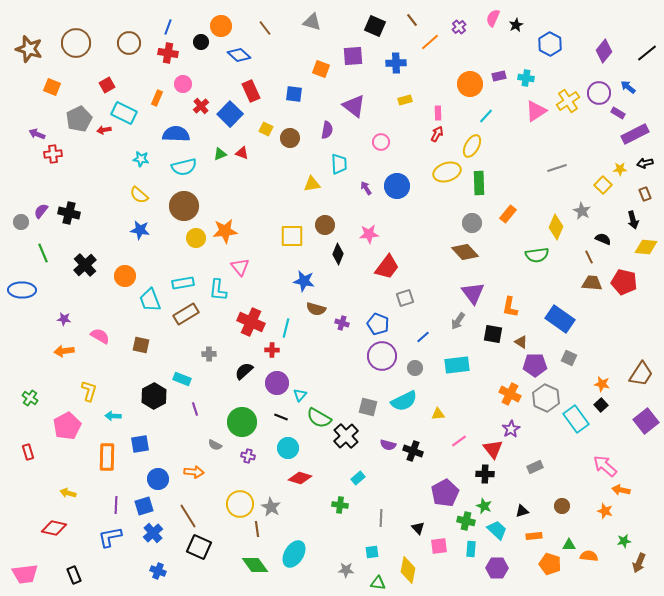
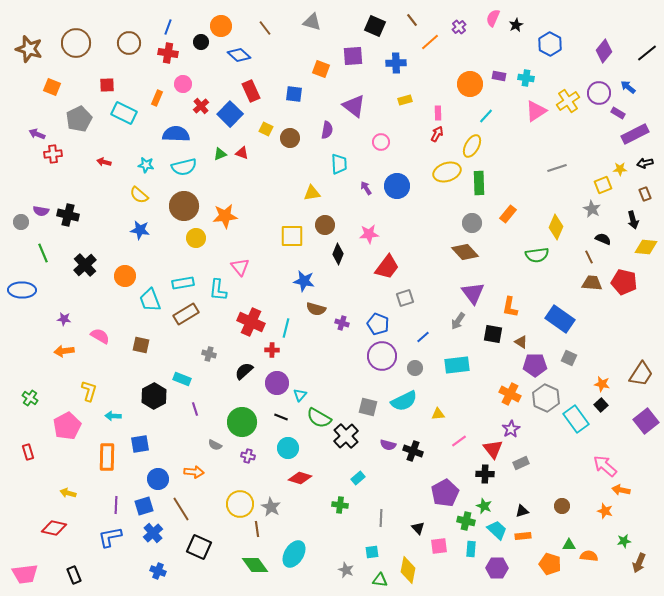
purple rectangle at (499, 76): rotated 24 degrees clockwise
red square at (107, 85): rotated 28 degrees clockwise
red arrow at (104, 130): moved 32 px down; rotated 24 degrees clockwise
cyan star at (141, 159): moved 5 px right, 6 px down
yellow triangle at (312, 184): moved 9 px down
yellow square at (603, 185): rotated 24 degrees clockwise
purple semicircle at (41, 211): rotated 119 degrees counterclockwise
gray star at (582, 211): moved 10 px right, 2 px up
black cross at (69, 213): moved 1 px left, 2 px down
orange star at (225, 231): moved 15 px up
gray cross at (209, 354): rotated 16 degrees clockwise
gray rectangle at (535, 467): moved 14 px left, 4 px up
brown line at (188, 516): moved 7 px left, 7 px up
orange rectangle at (534, 536): moved 11 px left
gray star at (346, 570): rotated 21 degrees clockwise
green triangle at (378, 583): moved 2 px right, 3 px up
